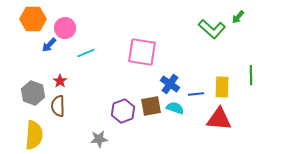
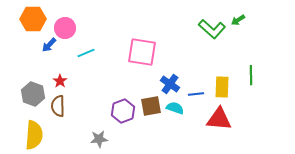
green arrow: moved 3 px down; rotated 16 degrees clockwise
gray hexagon: moved 1 px down
